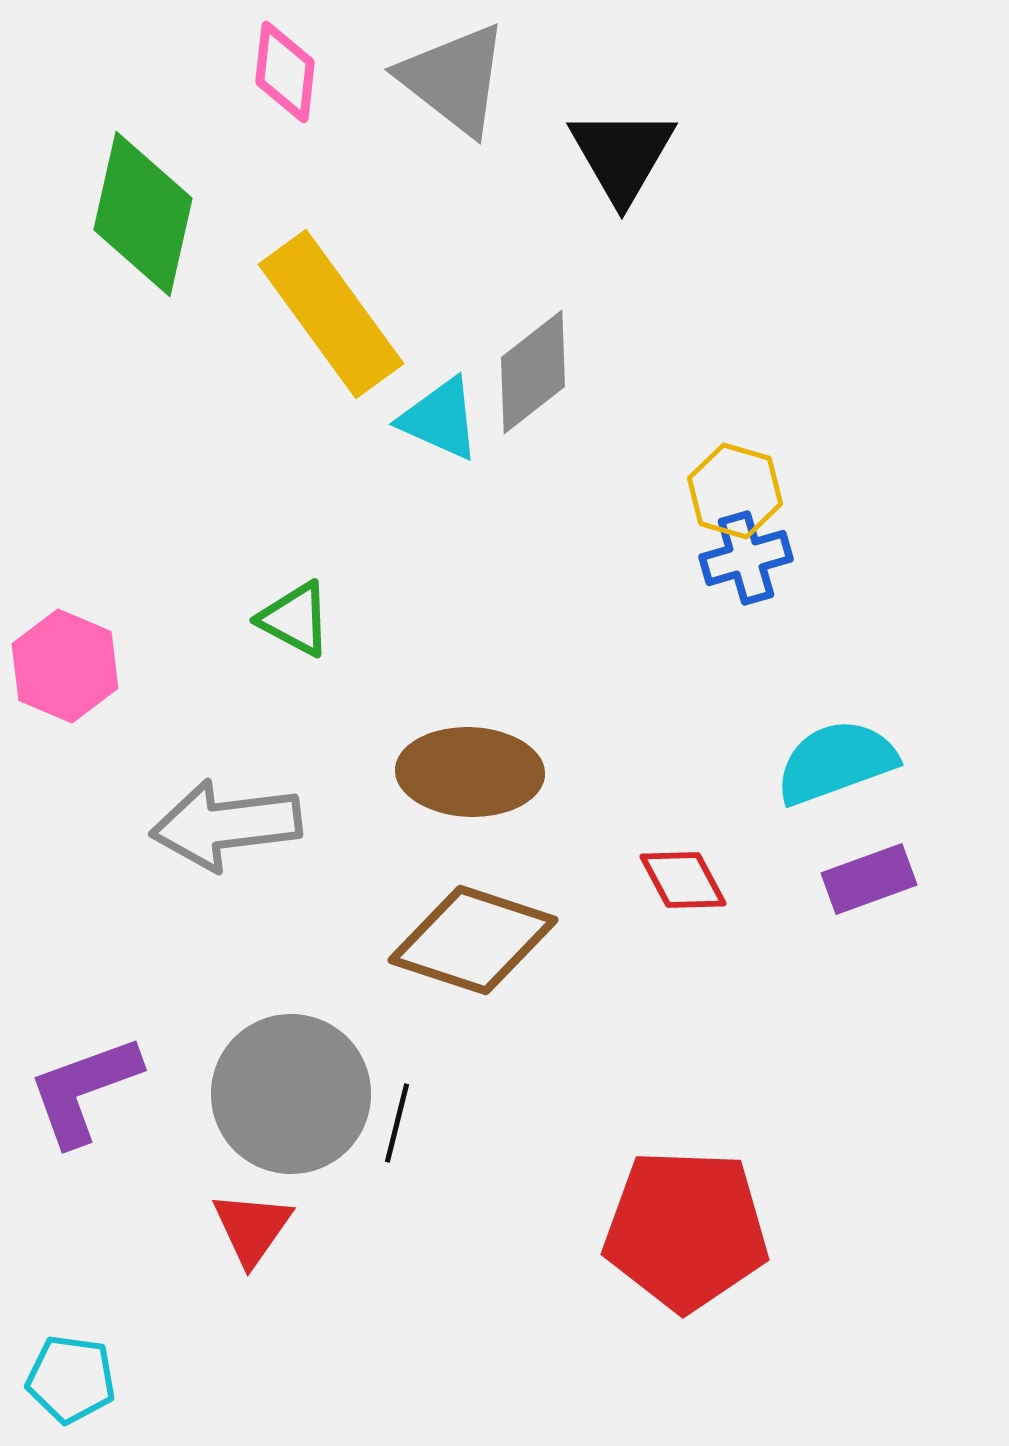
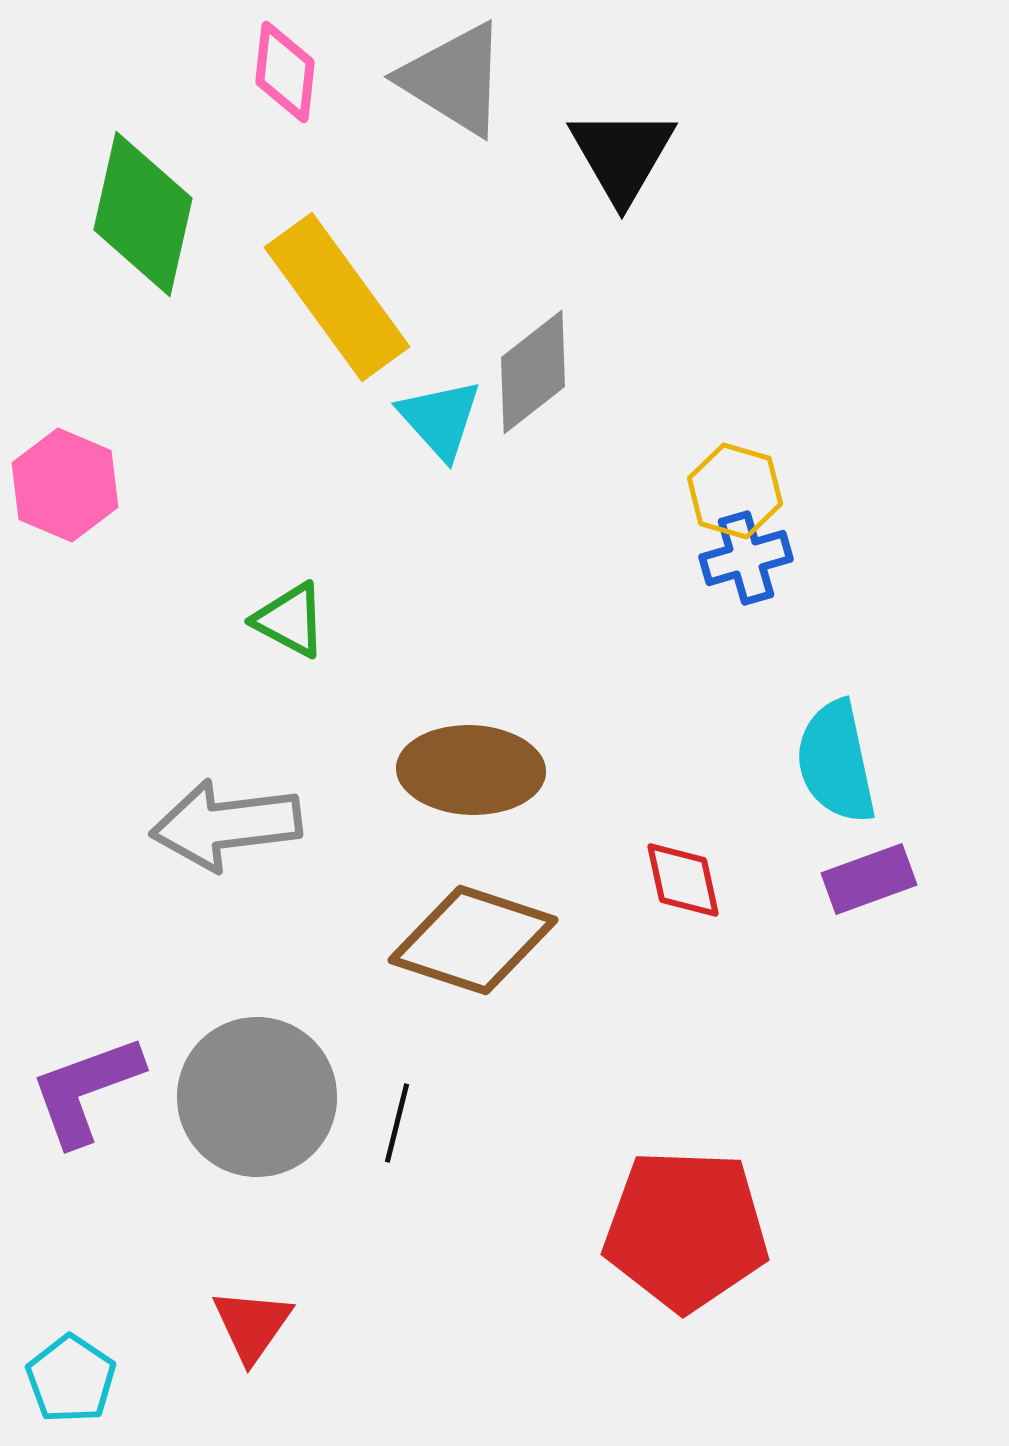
gray triangle: rotated 6 degrees counterclockwise
yellow rectangle: moved 6 px right, 17 px up
cyan triangle: rotated 24 degrees clockwise
green triangle: moved 5 px left, 1 px down
pink hexagon: moved 181 px up
cyan semicircle: rotated 82 degrees counterclockwise
brown ellipse: moved 1 px right, 2 px up
red diamond: rotated 16 degrees clockwise
purple L-shape: moved 2 px right
gray circle: moved 34 px left, 3 px down
red triangle: moved 97 px down
cyan pentagon: rotated 26 degrees clockwise
